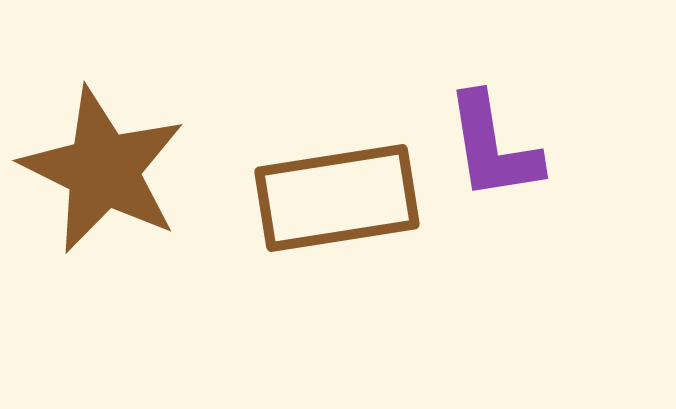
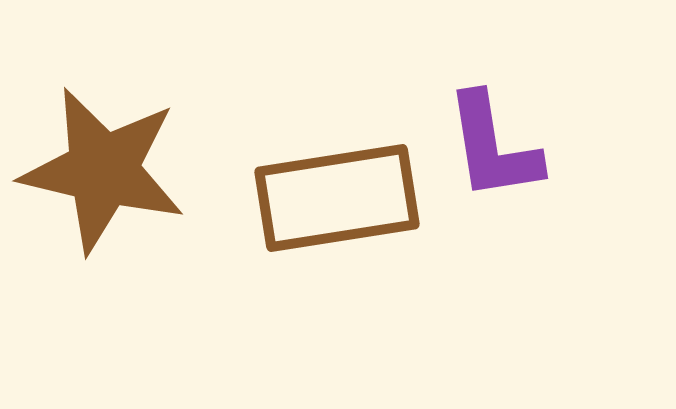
brown star: rotated 13 degrees counterclockwise
